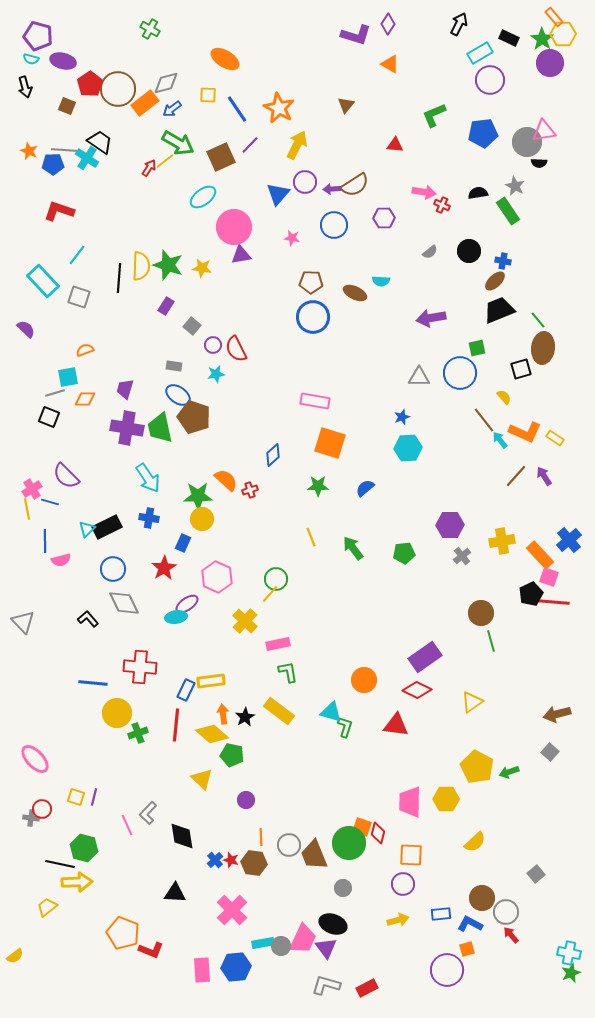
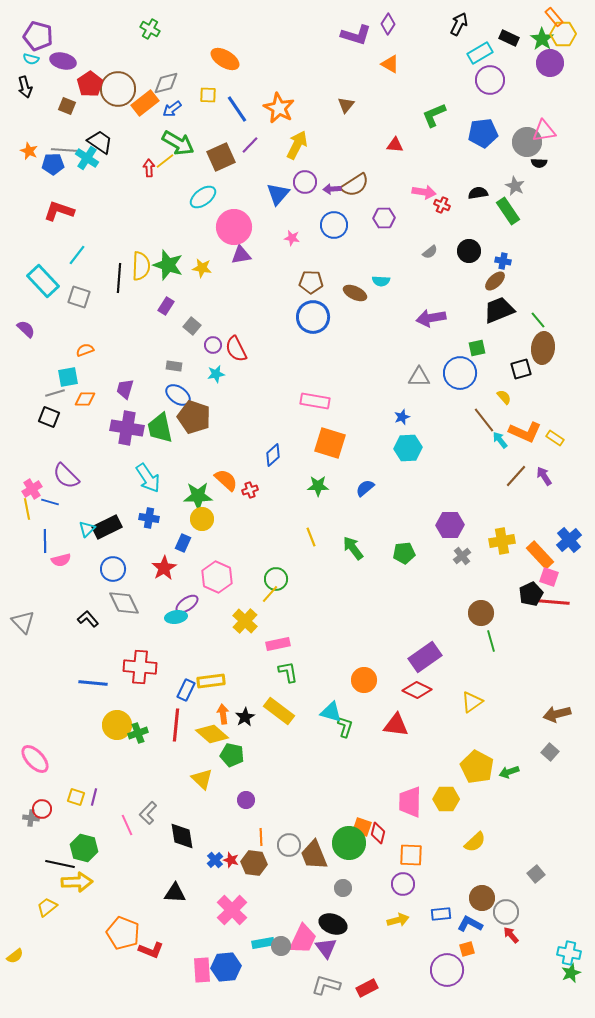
red arrow at (149, 168): rotated 36 degrees counterclockwise
yellow circle at (117, 713): moved 12 px down
blue hexagon at (236, 967): moved 10 px left
